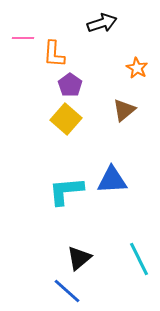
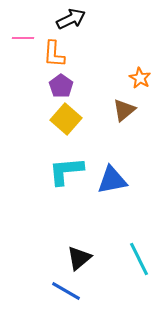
black arrow: moved 31 px left, 4 px up; rotated 8 degrees counterclockwise
orange star: moved 3 px right, 10 px down
purple pentagon: moved 9 px left, 1 px down
blue triangle: rotated 8 degrees counterclockwise
cyan L-shape: moved 20 px up
blue line: moved 1 px left; rotated 12 degrees counterclockwise
